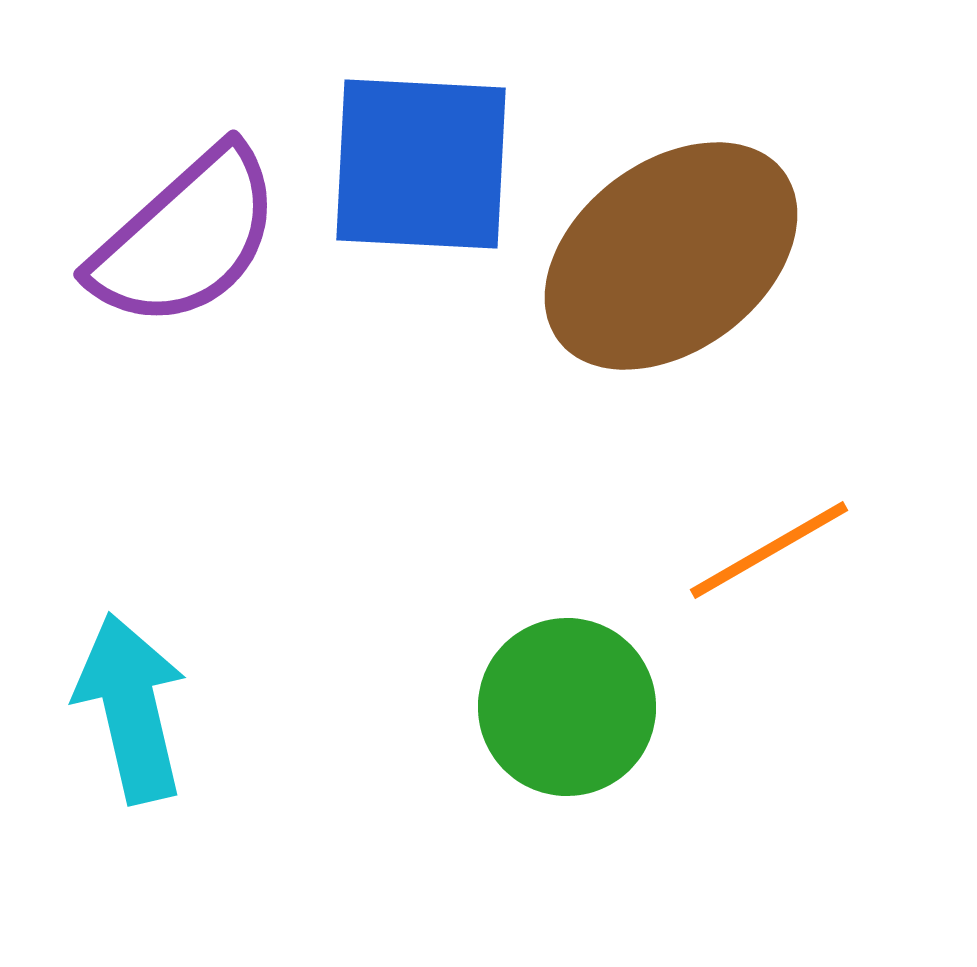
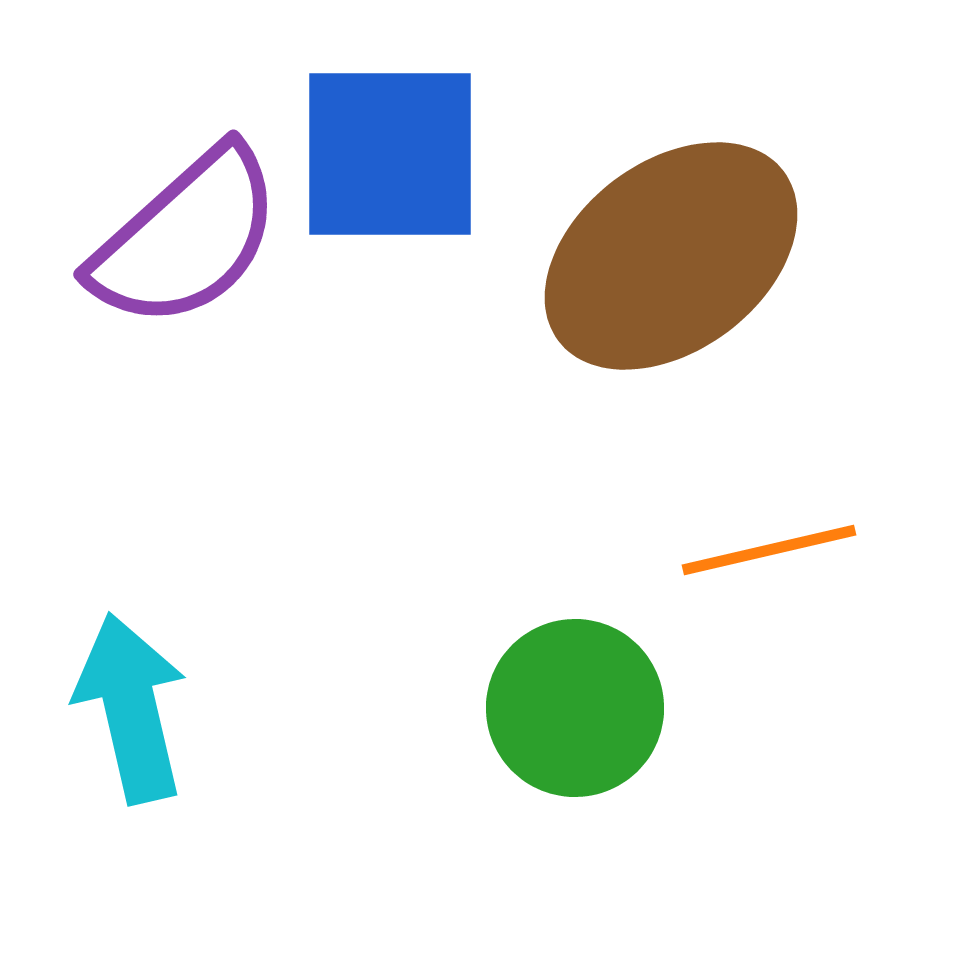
blue square: moved 31 px left, 10 px up; rotated 3 degrees counterclockwise
orange line: rotated 17 degrees clockwise
green circle: moved 8 px right, 1 px down
